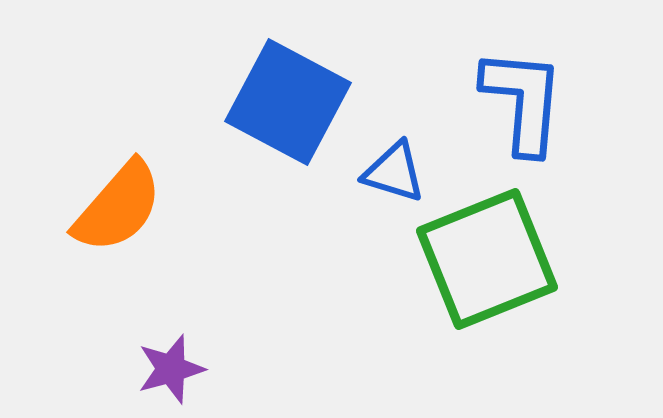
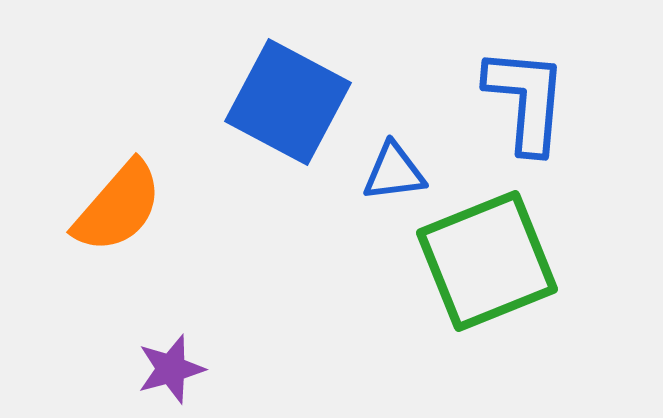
blue L-shape: moved 3 px right, 1 px up
blue triangle: rotated 24 degrees counterclockwise
green square: moved 2 px down
